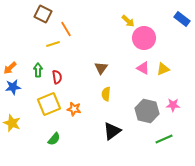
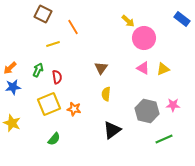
orange line: moved 7 px right, 2 px up
green arrow: rotated 24 degrees clockwise
black triangle: moved 1 px up
